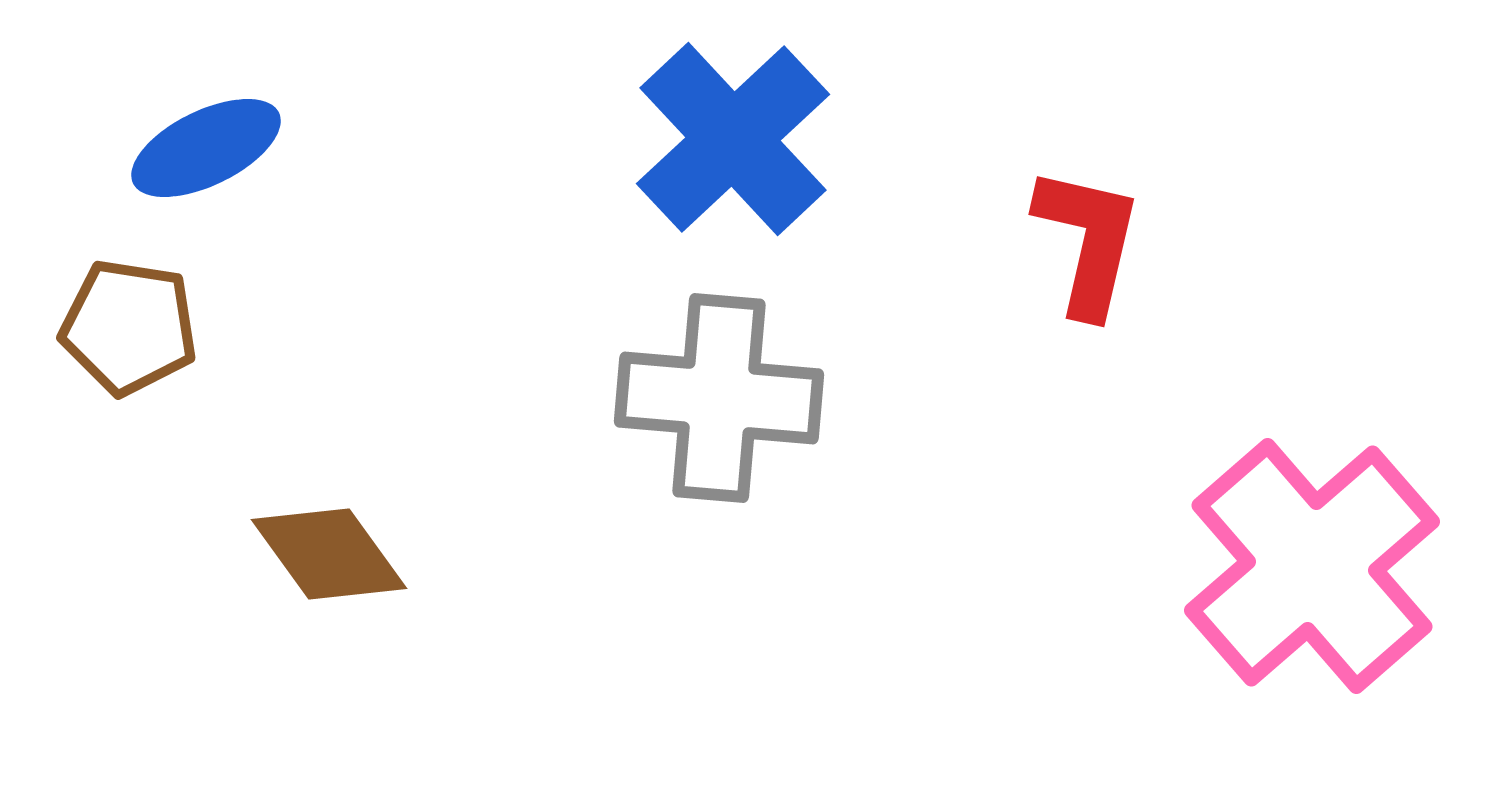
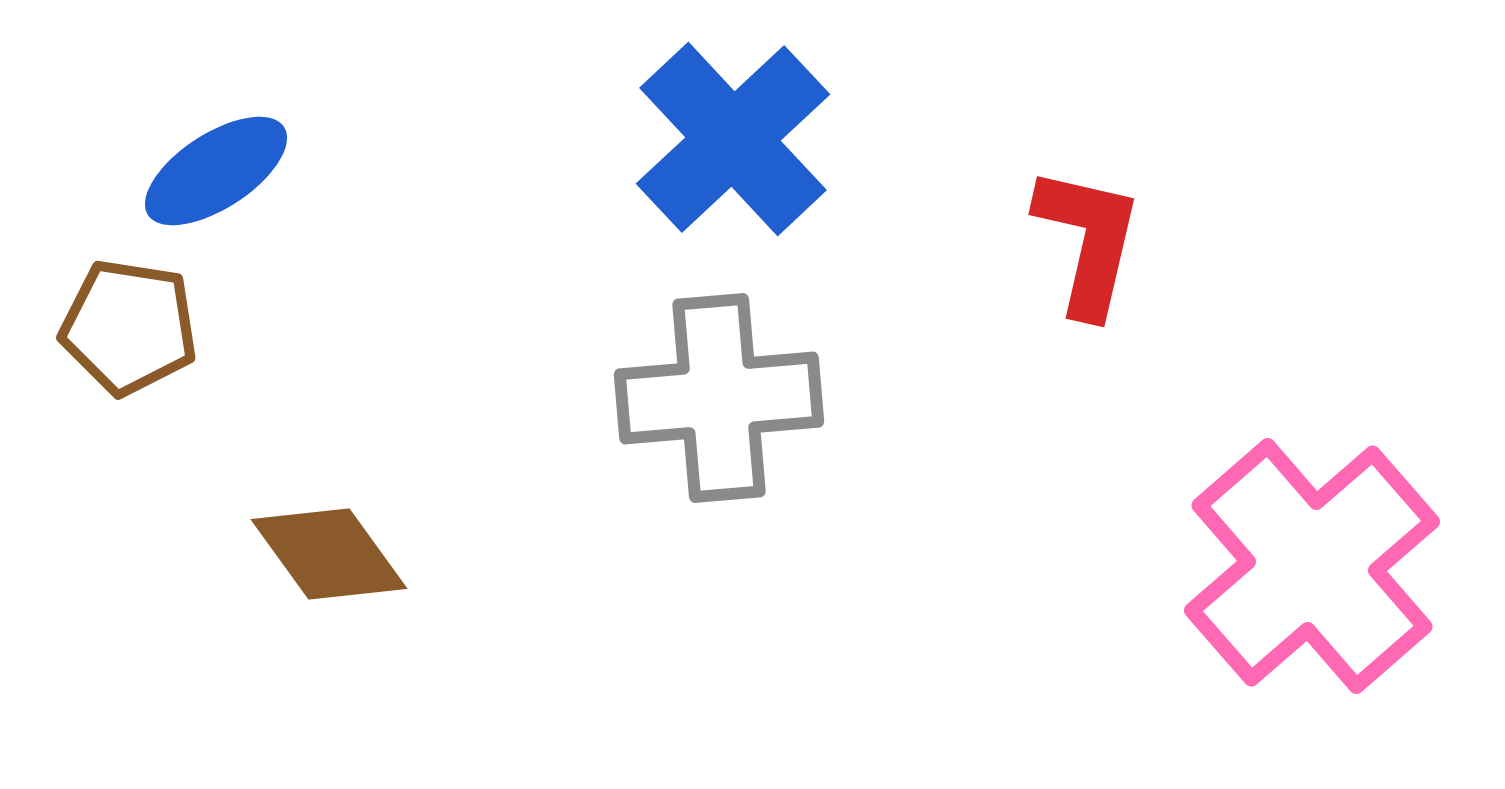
blue ellipse: moved 10 px right, 23 px down; rotated 7 degrees counterclockwise
gray cross: rotated 10 degrees counterclockwise
